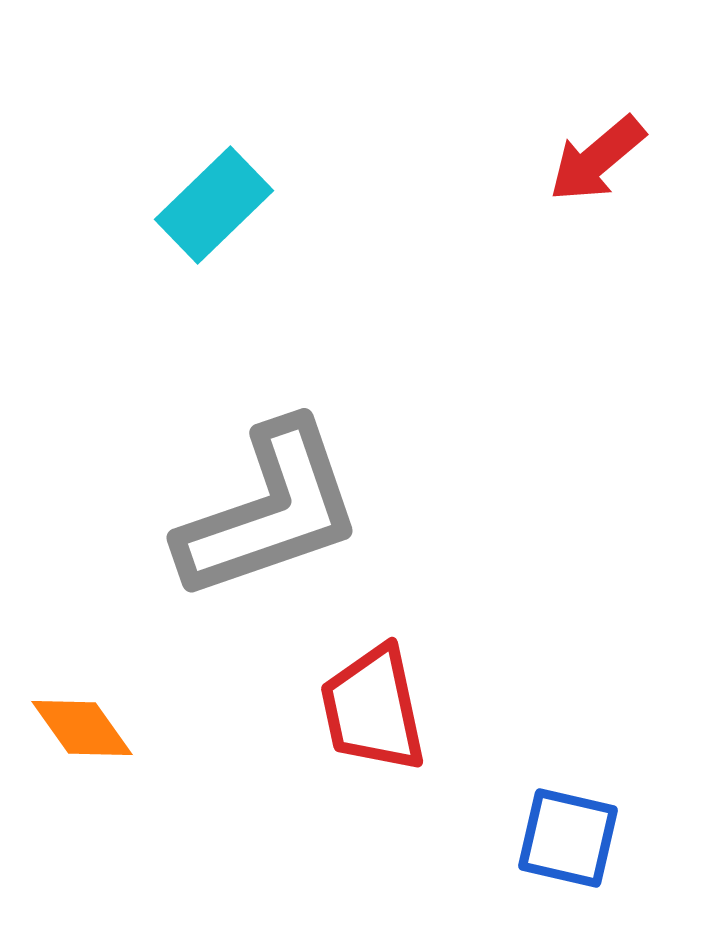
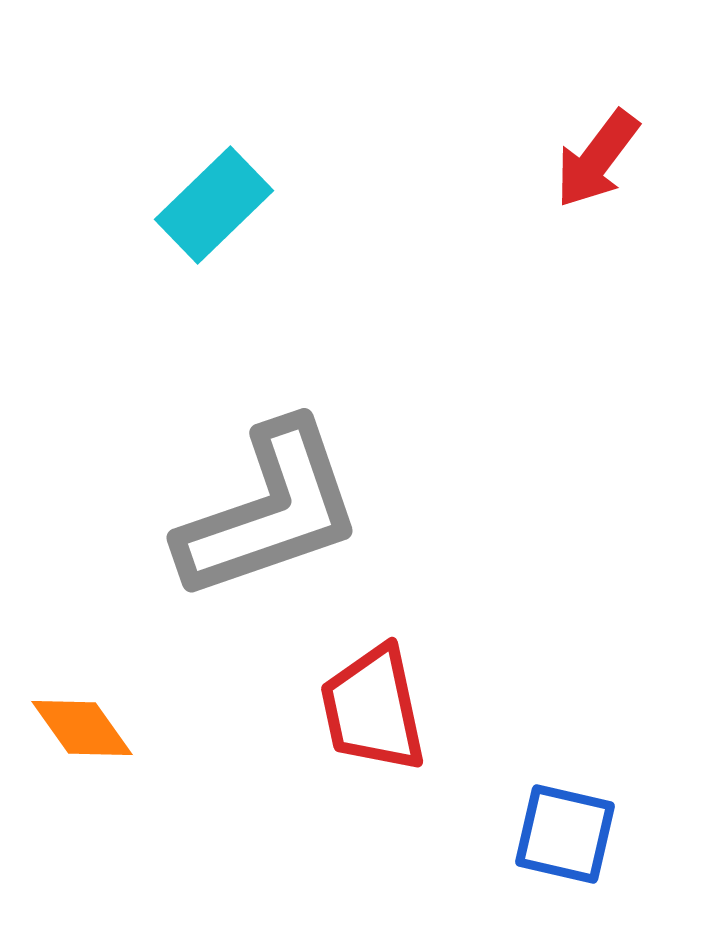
red arrow: rotated 13 degrees counterclockwise
blue square: moved 3 px left, 4 px up
